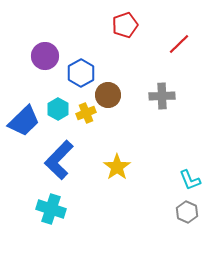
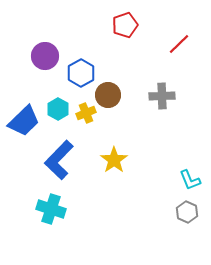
yellow star: moved 3 px left, 7 px up
